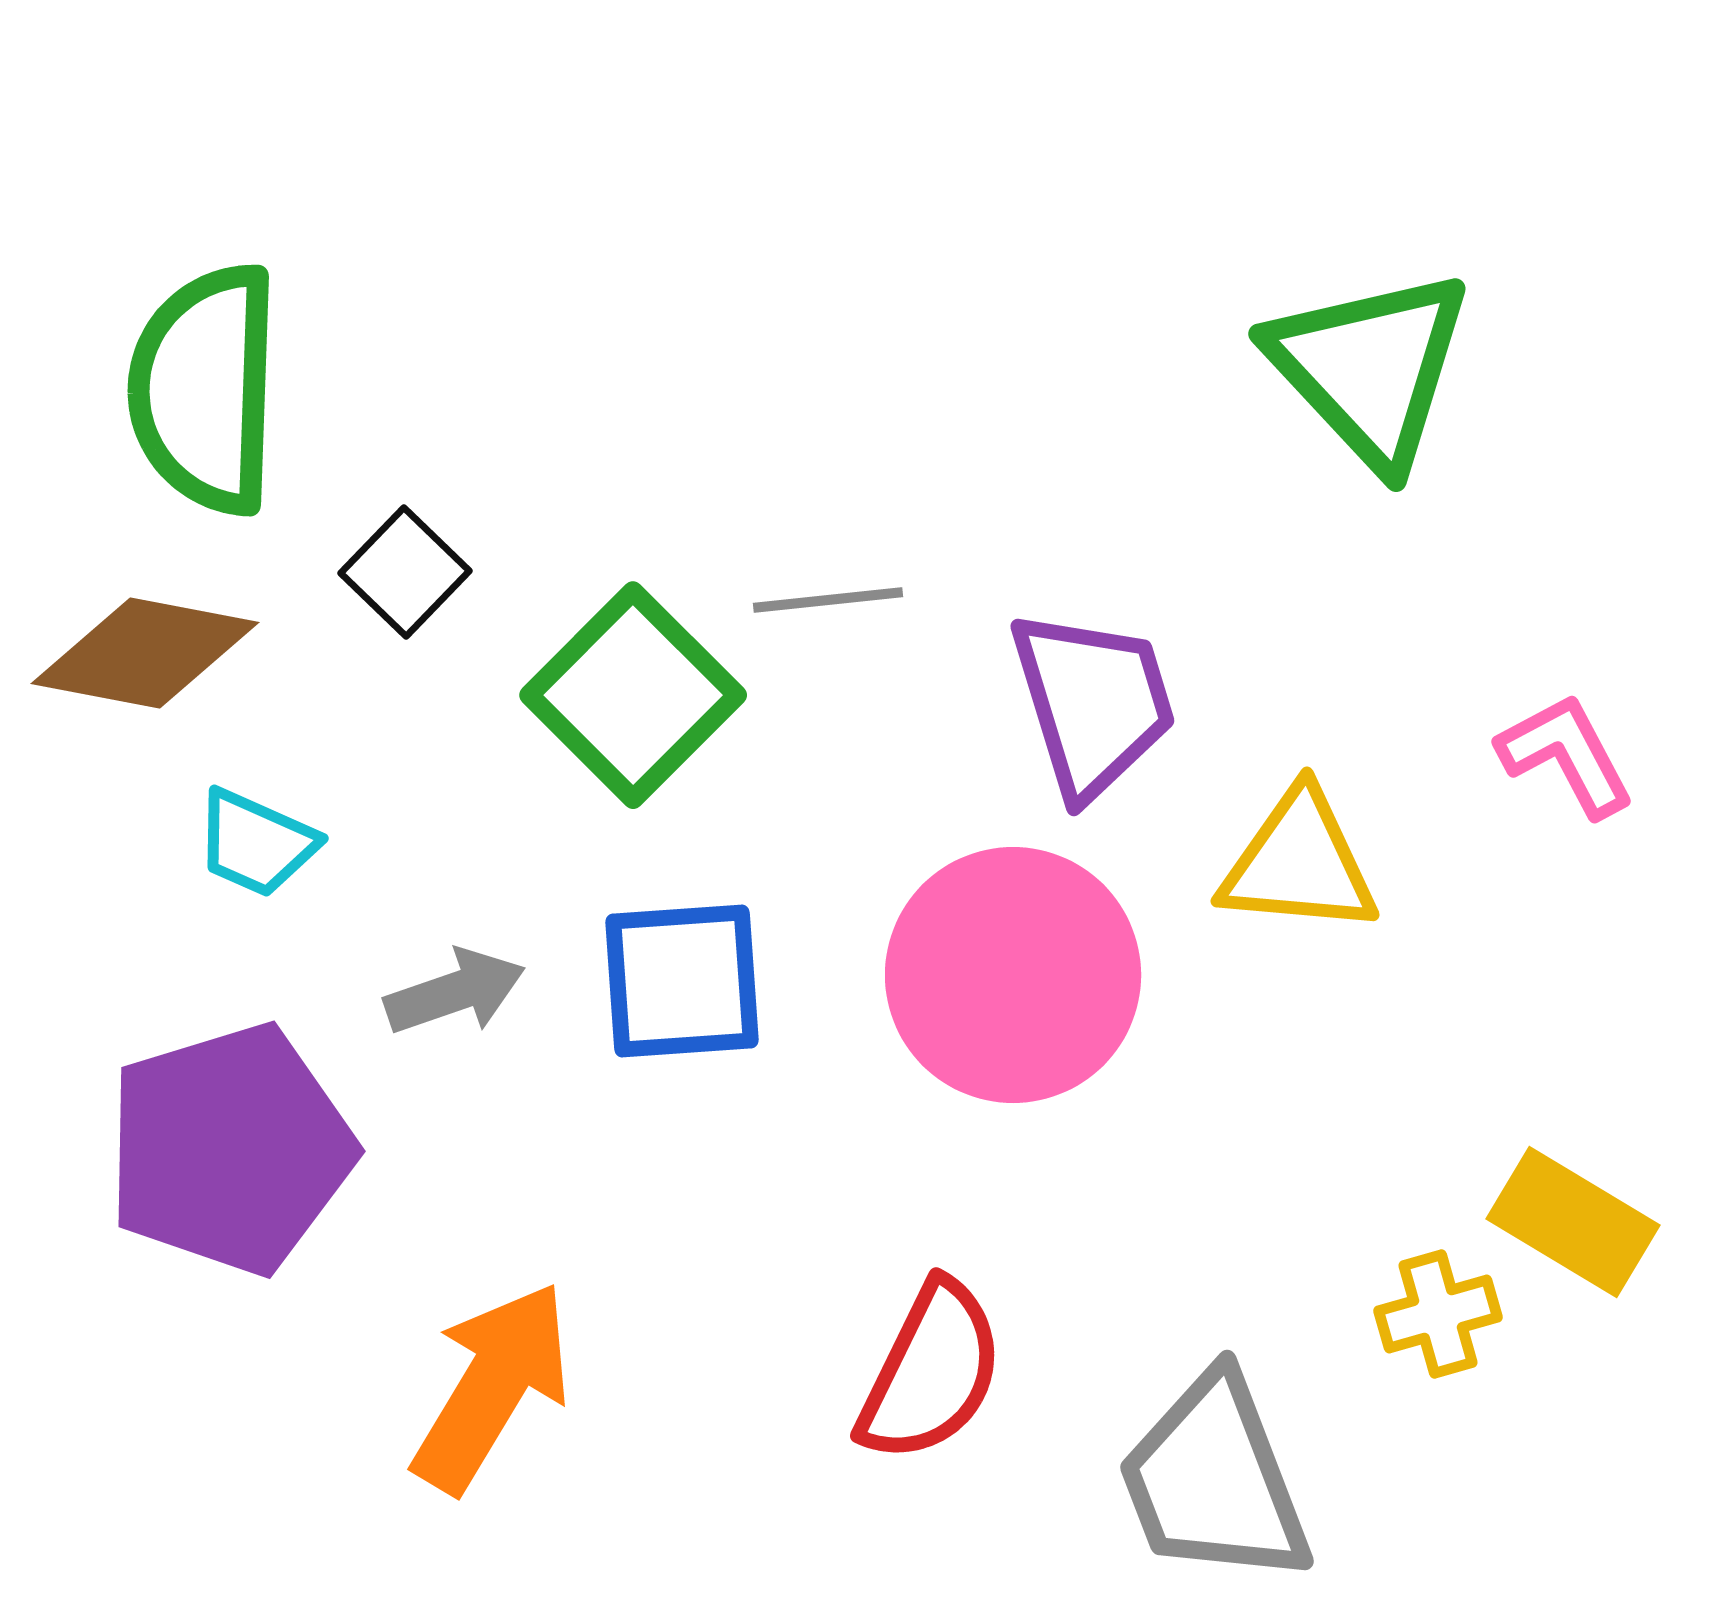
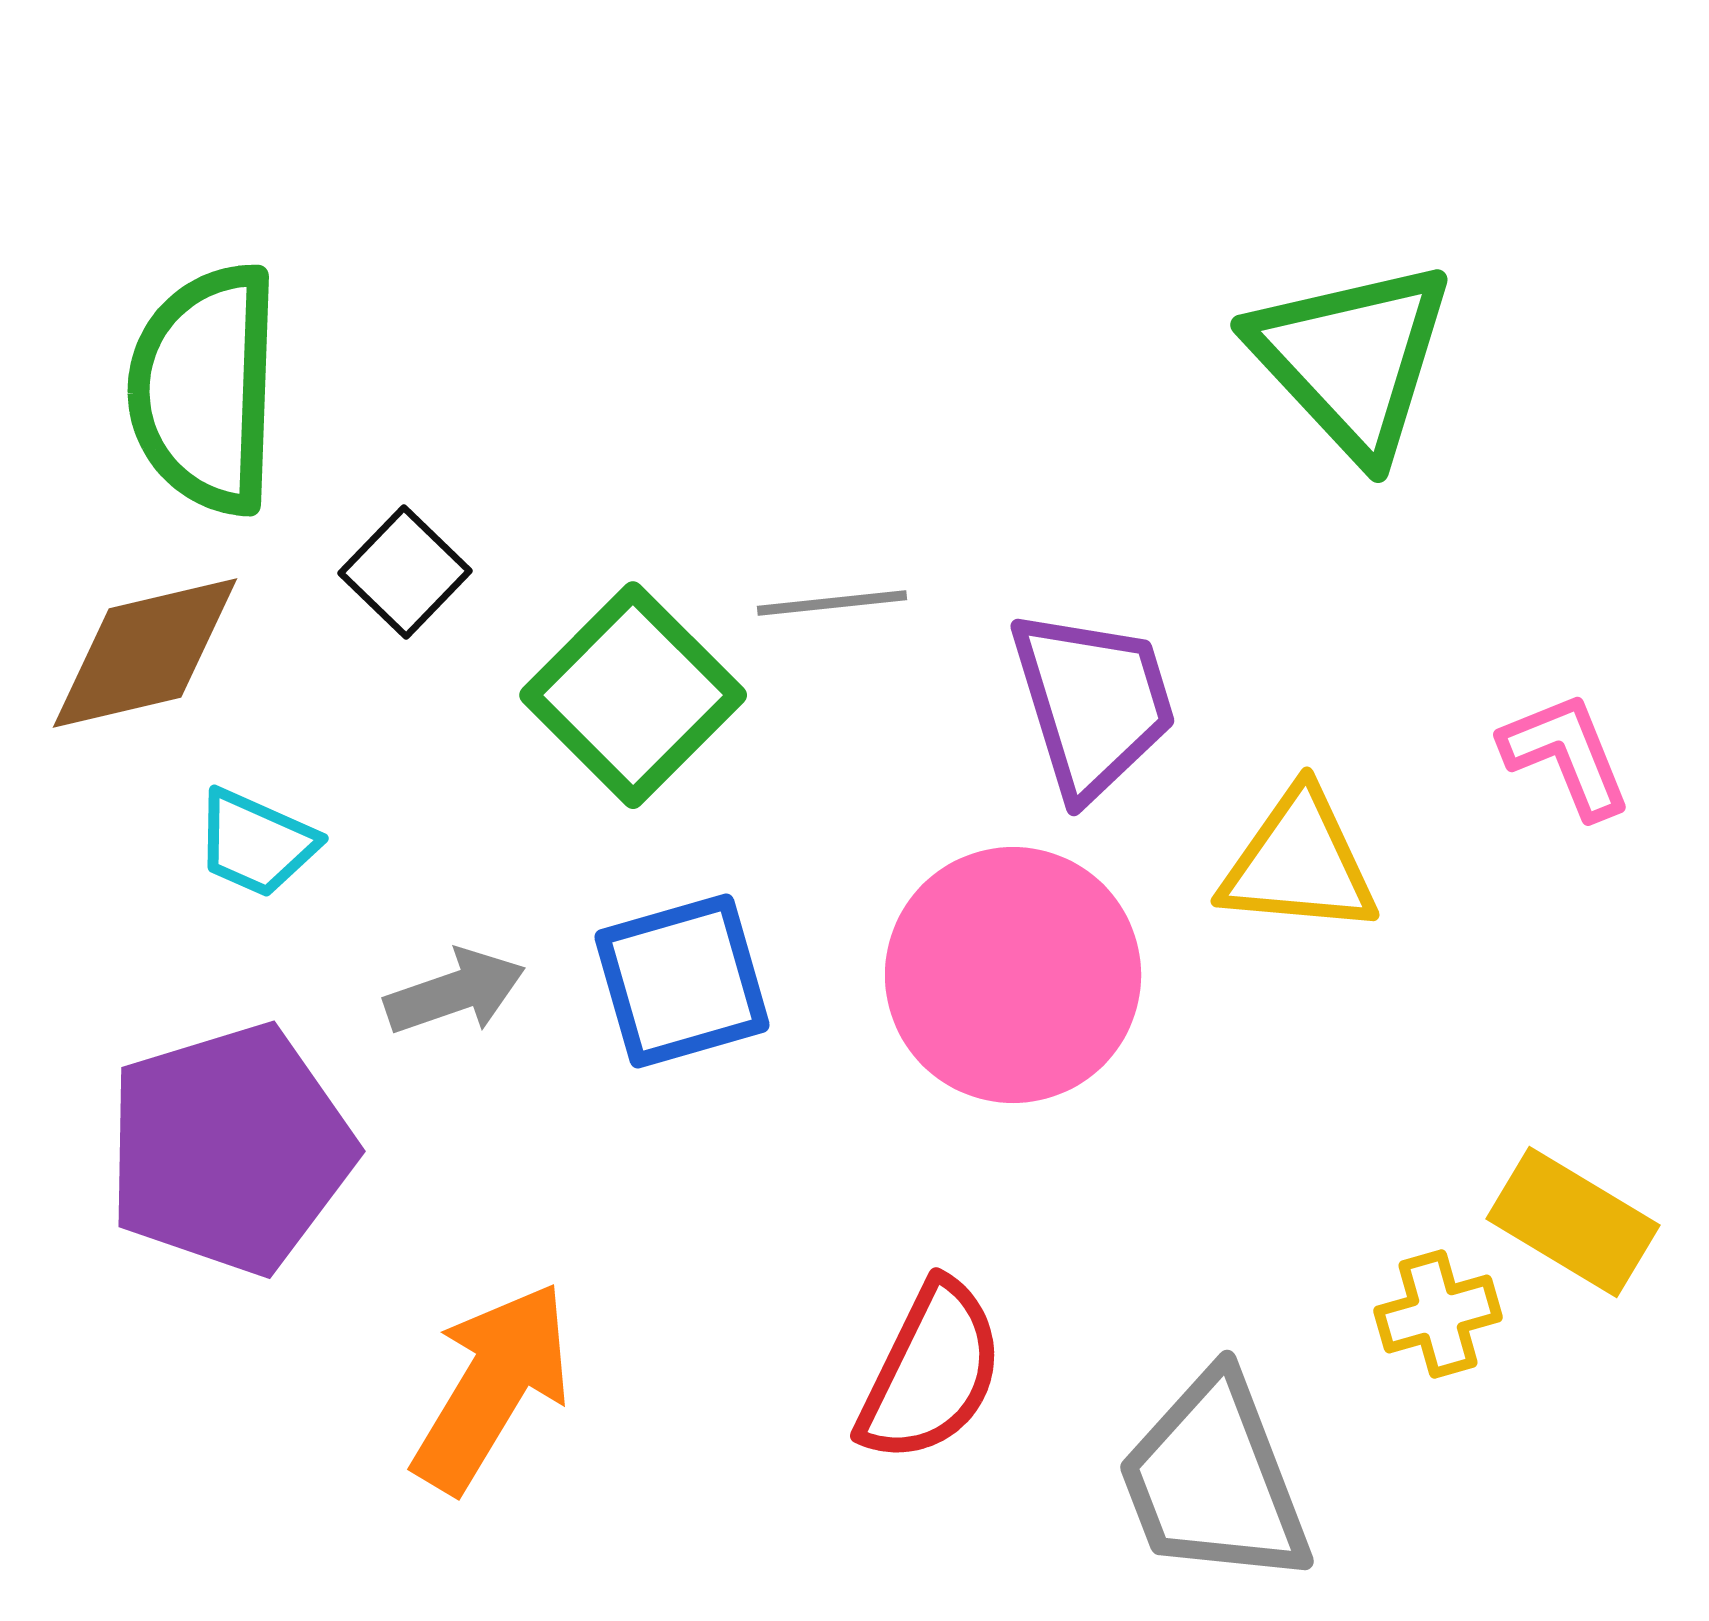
green triangle: moved 18 px left, 9 px up
gray line: moved 4 px right, 3 px down
brown diamond: rotated 24 degrees counterclockwise
pink L-shape: rotated 6 degrees clockwise
blue square: rotated 12 degrees counterclockwise
